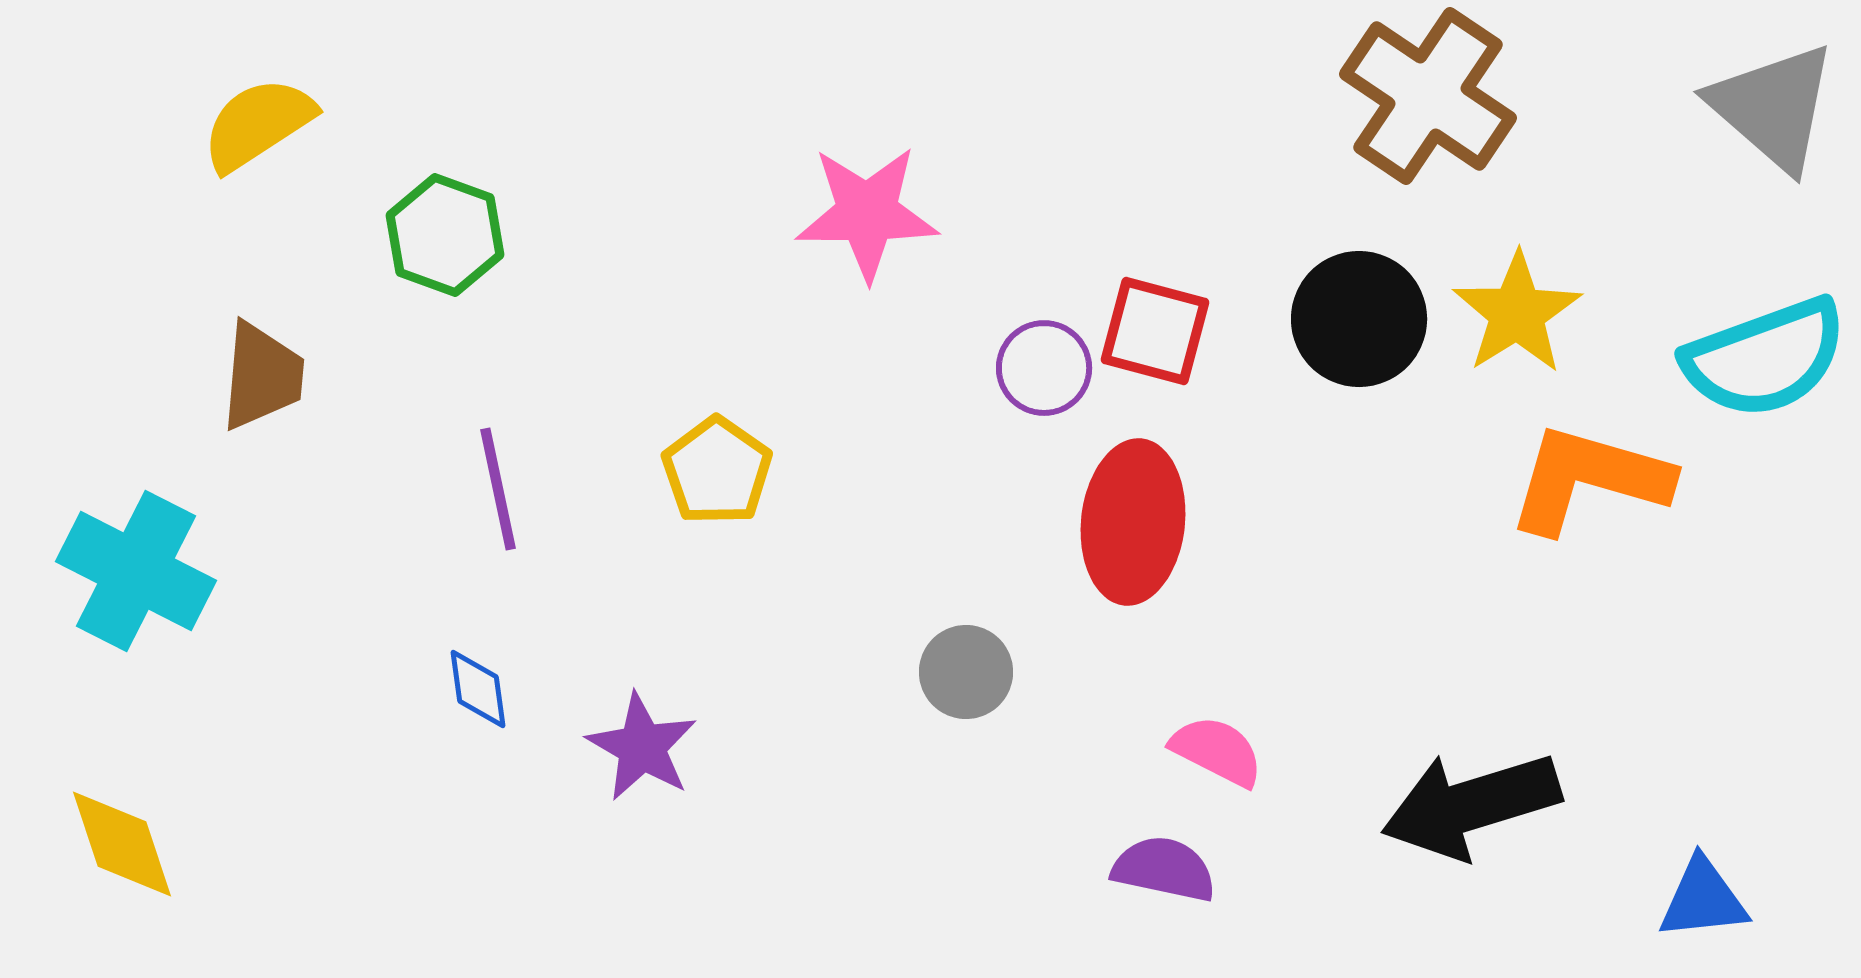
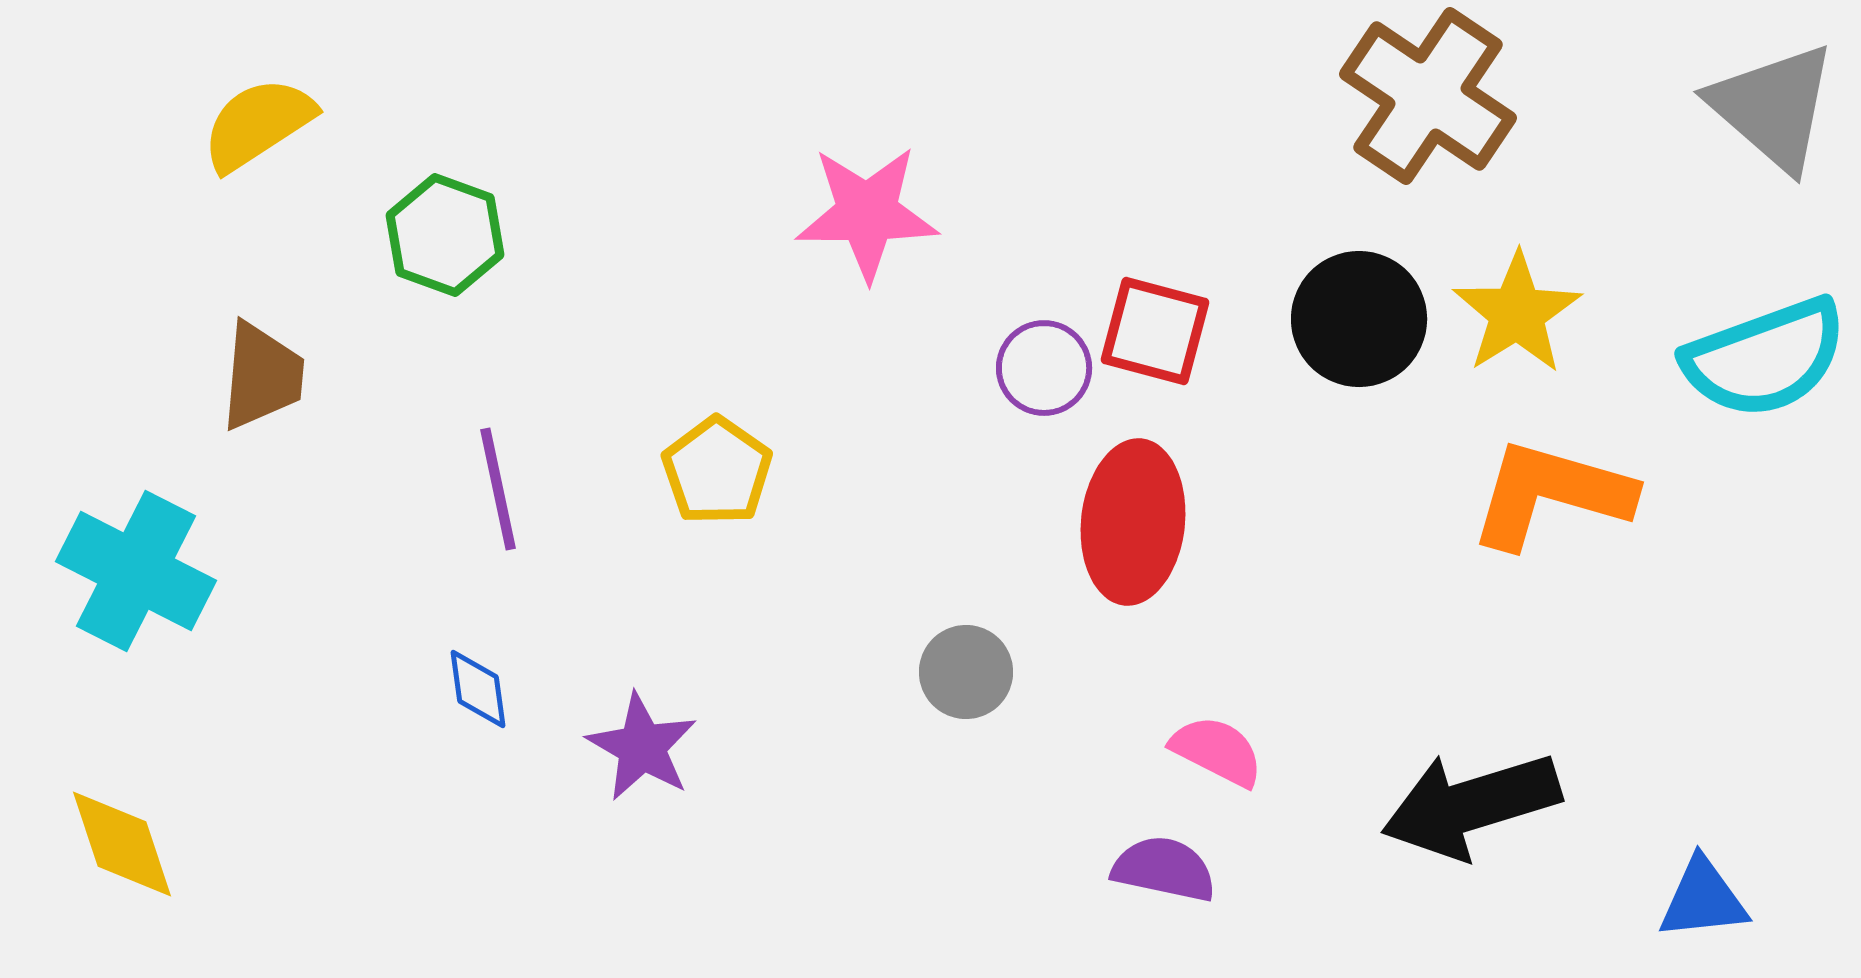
orange L-shape: moved 38 px left, 15 px down
